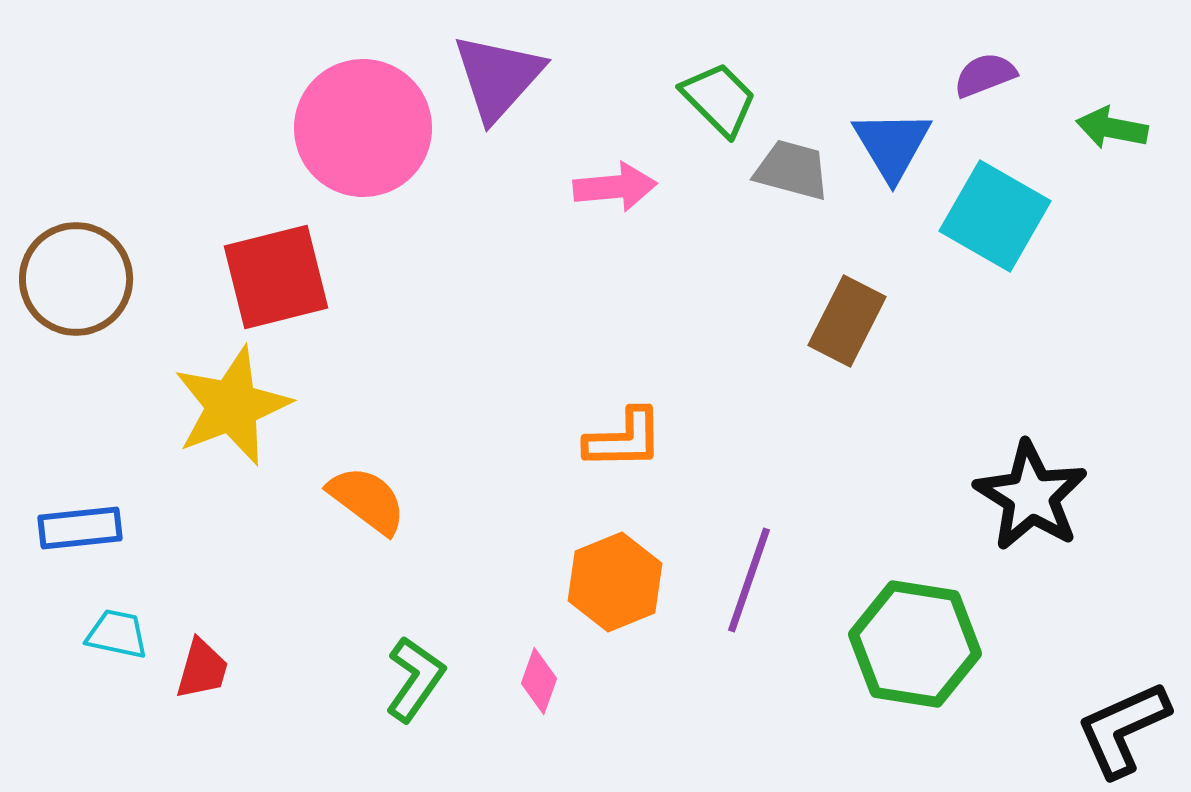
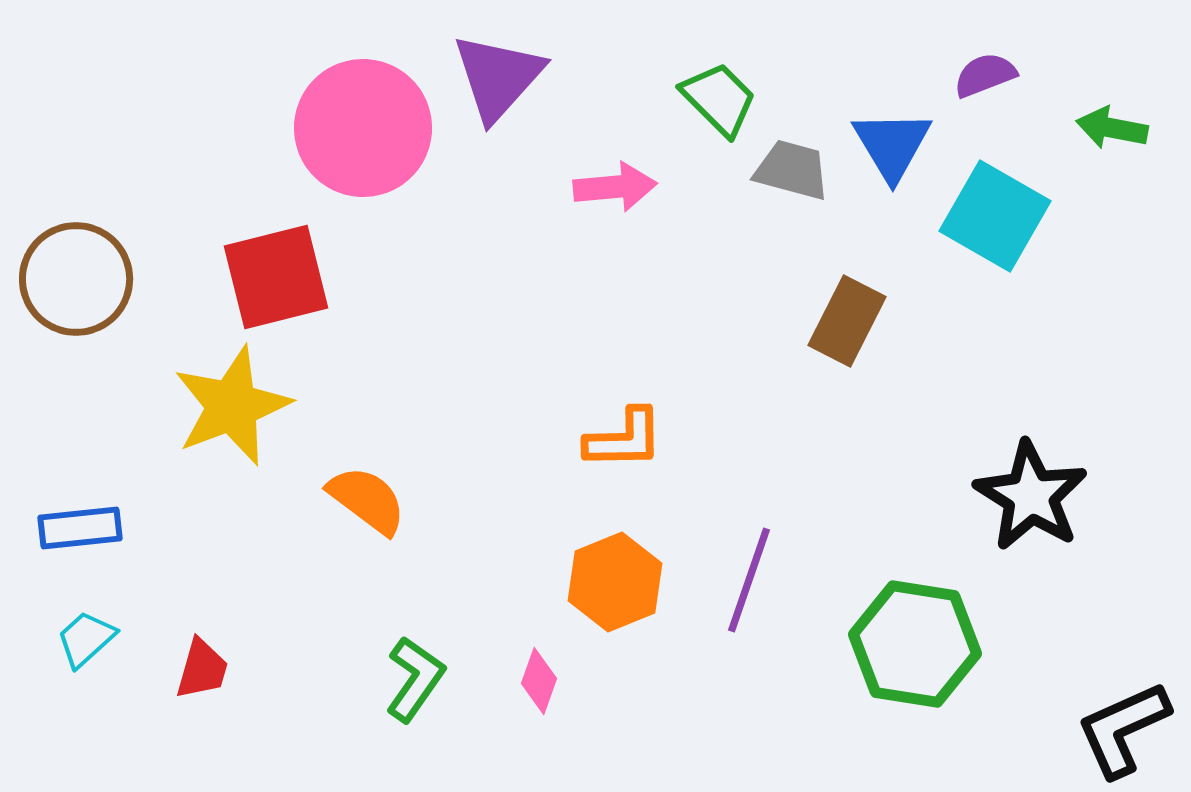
cyan trapezoid: moved 31 px left, 5 px down; rotated 54 degrees counterclockwise
